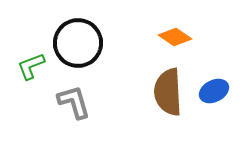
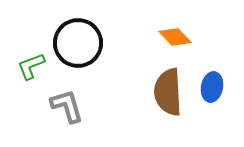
orange diamond: rotated 12 degrees clockwise
blue ellipse: moved 2 px left, 4 px up; rotated 52 degrees counterclockwise
gray L-shape: moved 7 px left, 4 px down
